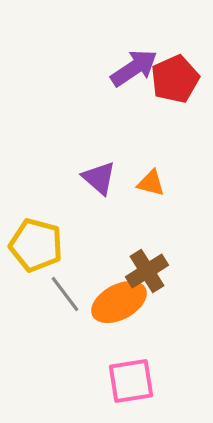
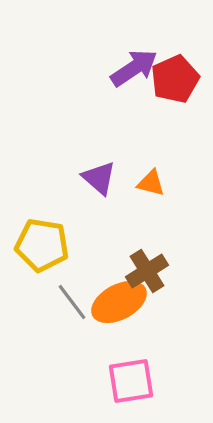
yellow pentagon: moved 6 px right; rotated 6 degrees counterclockwise
gray line: moved 7 px right, 8 px down
